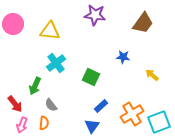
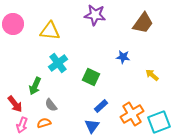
cyan cross: moved 2 px right
orange semicircle: rotated 112 degrees counterclockwise
